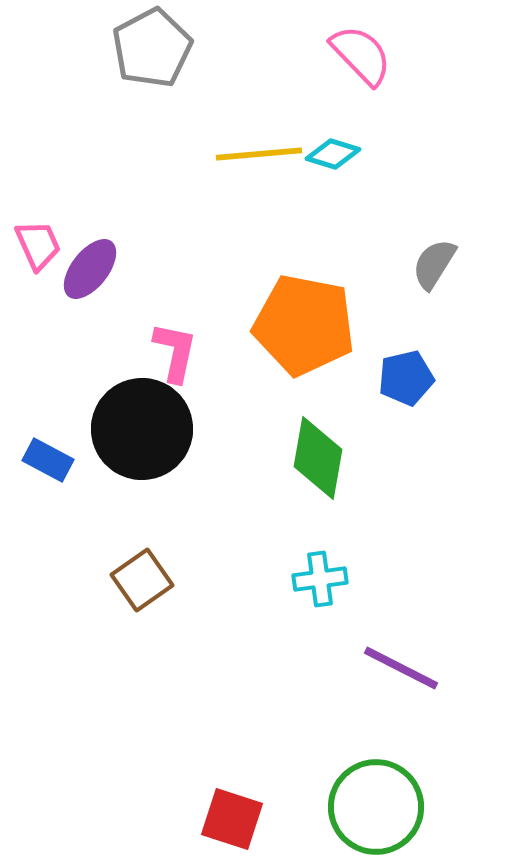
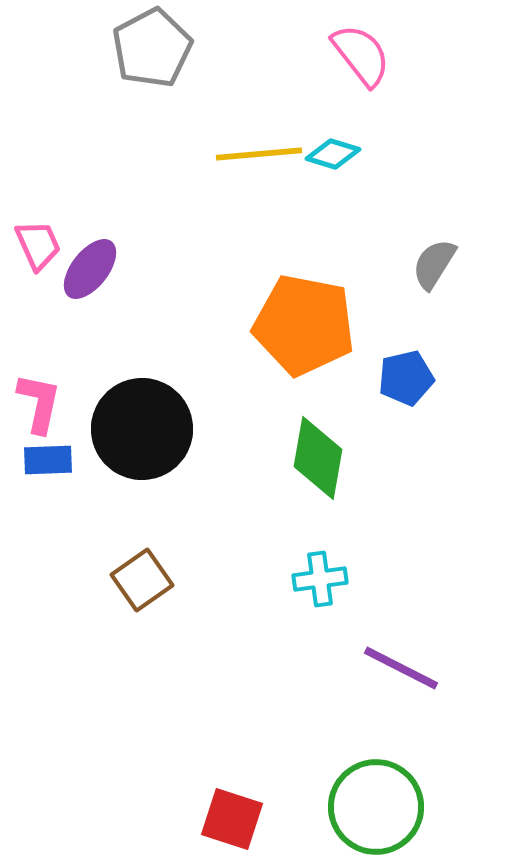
pink semicircle: rotated 6 degrees clockwise
pink L-shape: moved 136 px left, 51 px down
blue rectangle: rotated 30 degrees counterclockwise
